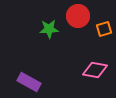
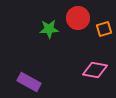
red circle: moved 2 px down
